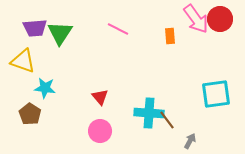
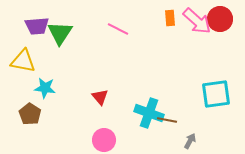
pink arrow: moved 1 px right, 2 px down; rotated 12 degrees counterclockwise
purple trapezoid: moved 2 px right, 2 px up
orange rectangle: moved 18 px up
yellow triangle: rotated 8 degrees counterclockwise
cyan cross: rotated 16 degrees clockwise
brown line: rotated 42 degrees counterclockwise
pink circle: moved 4 px right, 9 px down
